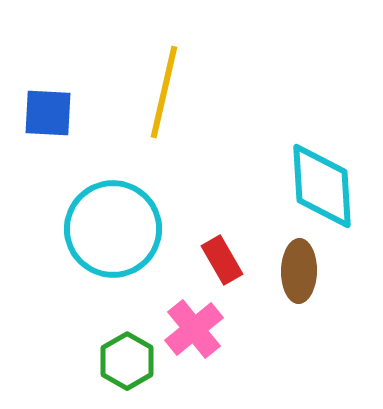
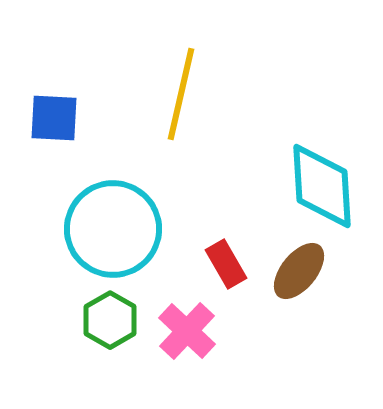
yellow line: moved 17 px right, 2 px down
blue square: moved 6 px right, 5 px down
red rectangle: moved 4 px right, 4 px down
brown ellipse: rotated 38 degrees clockwise
pink cross: moved 7 px left, 2 px down; rotated 8 degrees counterclockwise
green hexagon: moved 17 px left, 41 px up
